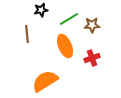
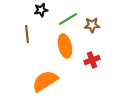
green line: moved 1 px left
orange ellipse: rotated 10 degrees clockwise
red cross: moved 2 px down
